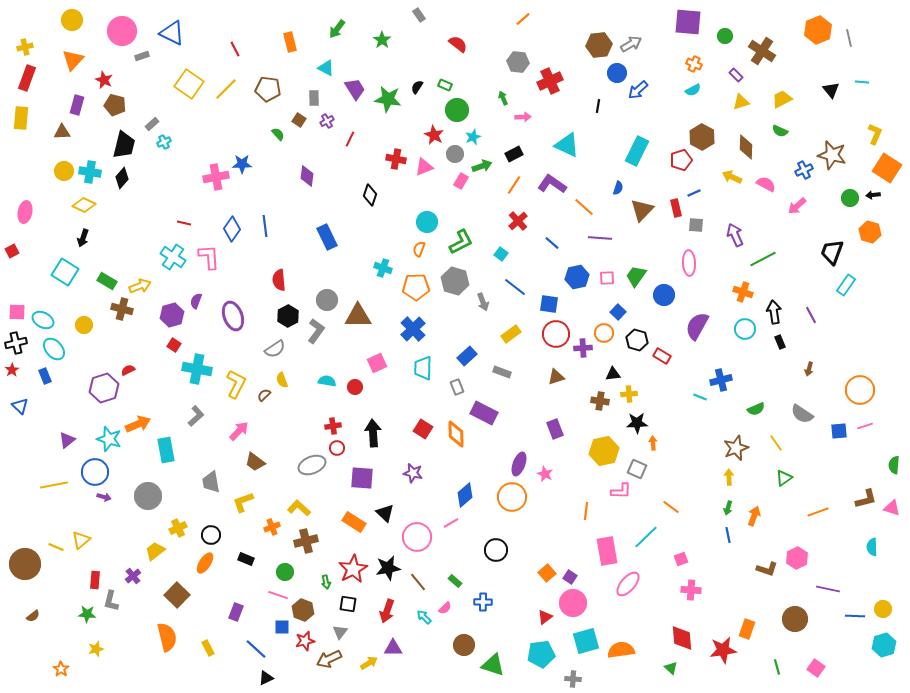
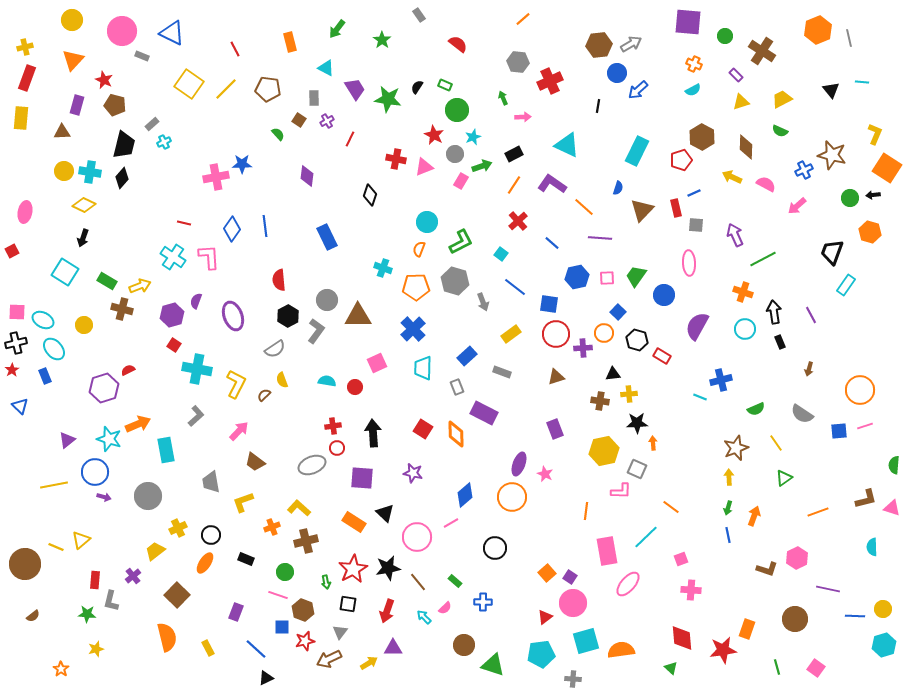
gray rectangle at (142, 56): rotated 40 degrees clockwise
black circle at (496, 550): moved 1 px left, 2 px up
